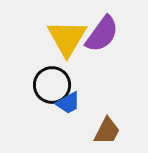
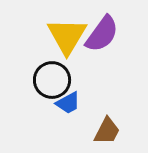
yellow triangle: moved 2 px up
black circle: moved 5 px up
